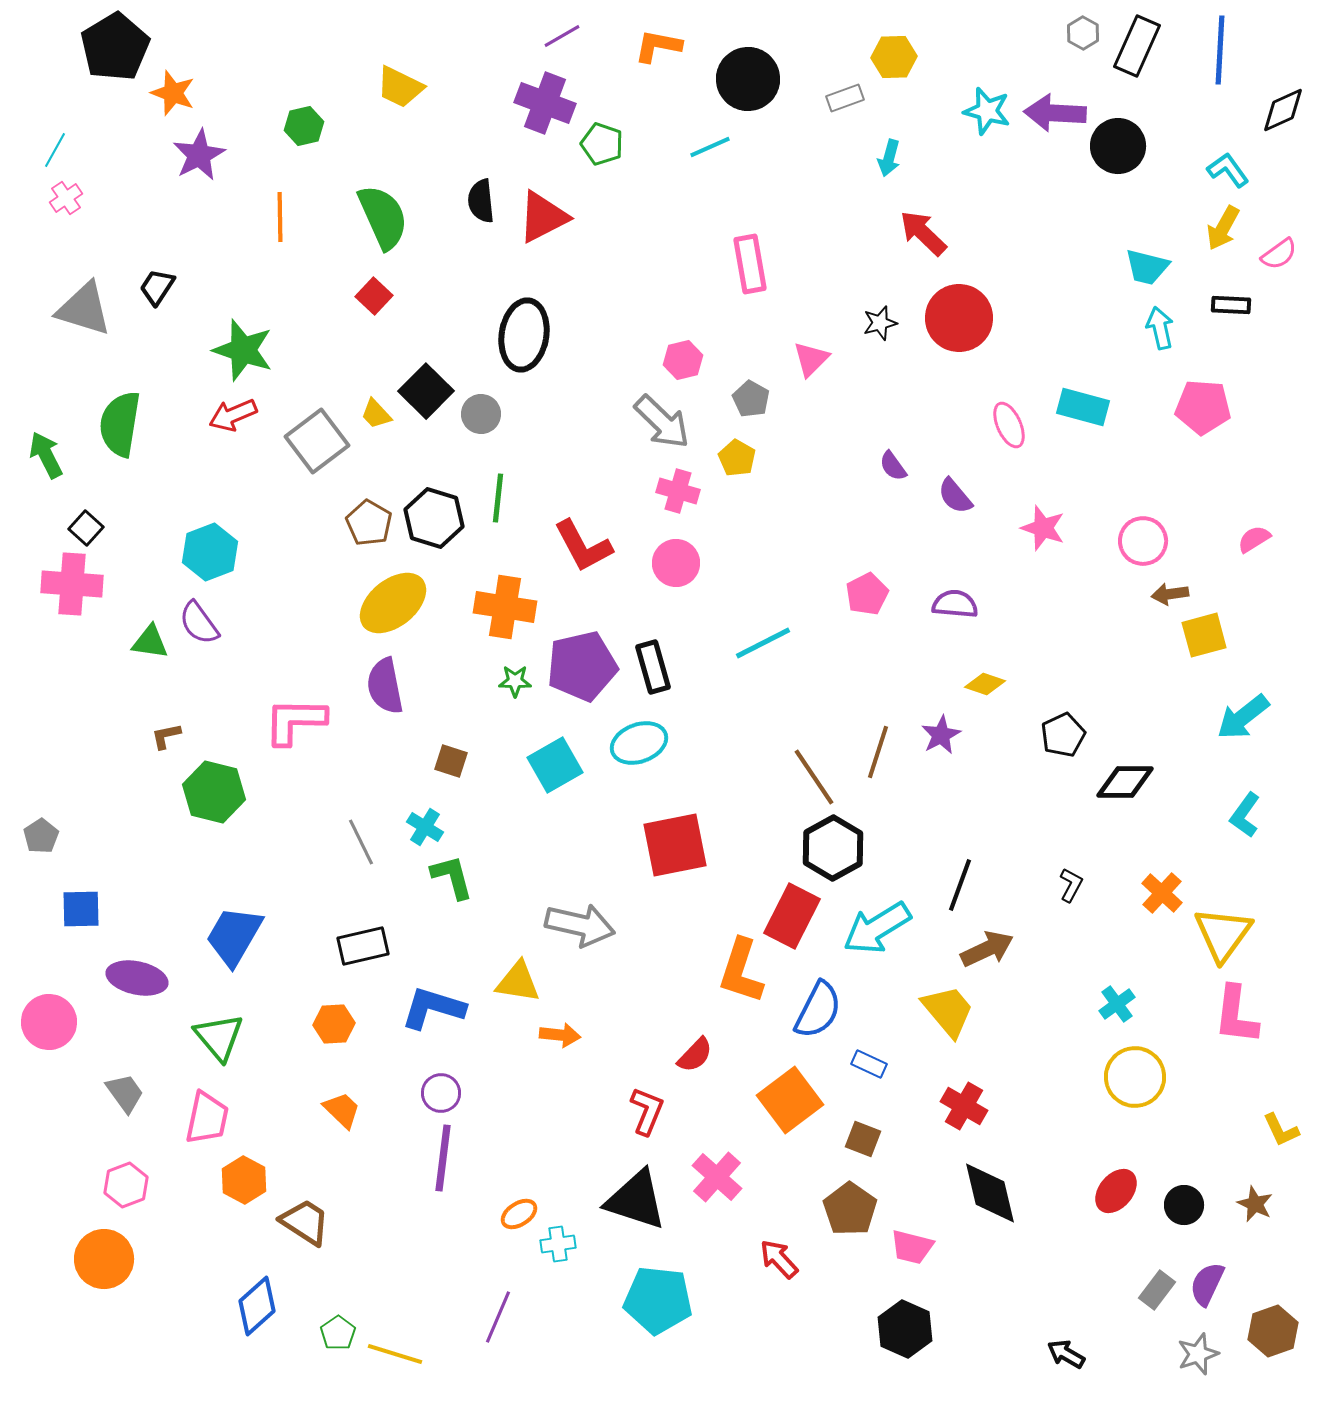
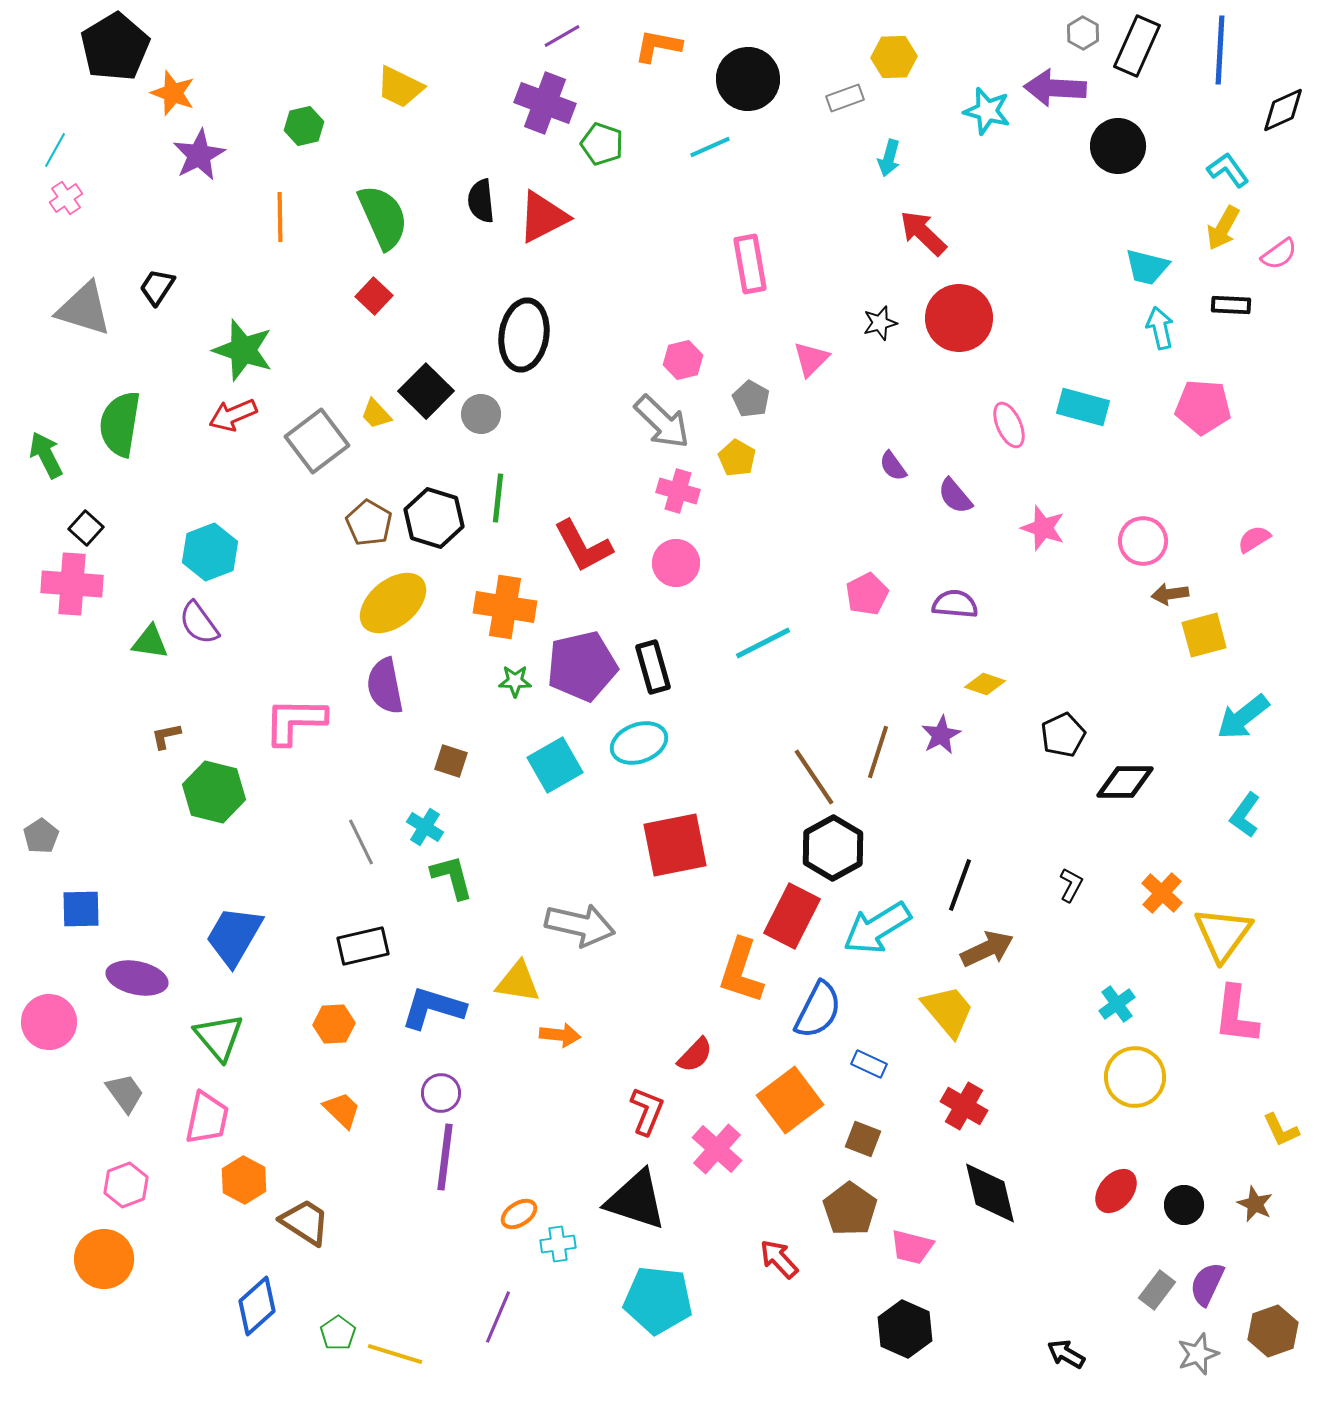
purple arrow at (1055, 113): moved 25 px up
purple line at (443, 1158): moved 2 px right, 1 px up
pink cross at (717, 1177): moved 28 px up
